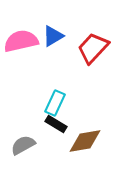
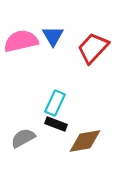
blue triangle: rotated 30 degrees counterclockwise
black rectangle: rotated 10 degrees counterclockwise
gray semicircle: moved 7 px up
